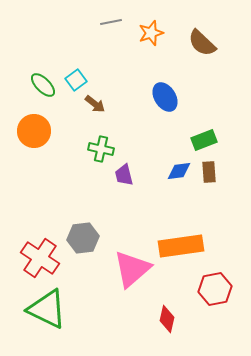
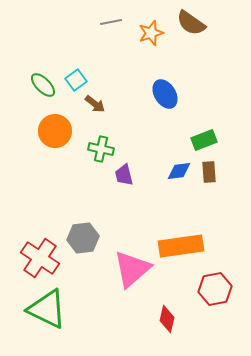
brown semicircle: moved 11 px left, 20 px up; rotated 8 degrees counterclockwise
blue ellipse: moved 3 px up
orange circle: moved 21 px right
